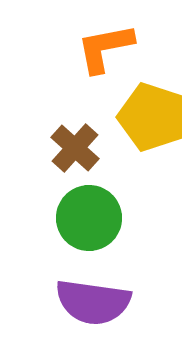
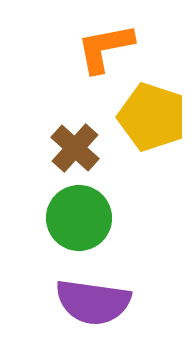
green circle: moved 10 px left
